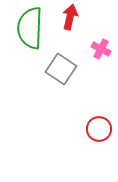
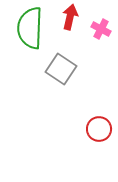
pink cross: moved 20 px up
